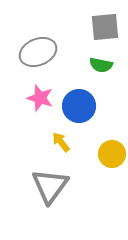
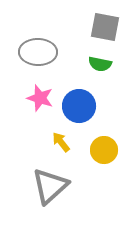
gray square: rotated 16 degrees clockwise
gray ellipse: rotated 24 degrees clockwise
green semicircle: moved 1 px left, 1 px up
yellow circle: moved 8 px left, 4 px up
gray triangle: rotated 12 degrees clockwise
